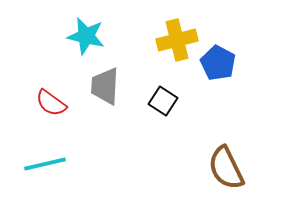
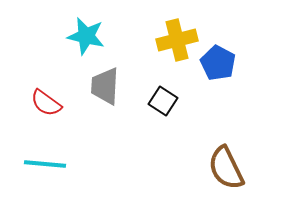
red semicircle: moved 5 px left
cyan line: rotated 18 degrees clockwise
